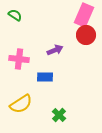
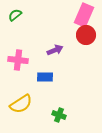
green semicircle: rotated 72 degrees counterclockwise
pink cross: moved 1 px left, 1 px down
green cross: rotated 24 degrees counterclockwise
